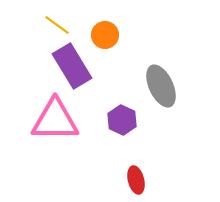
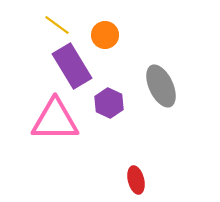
purple hexagon: moved 13 px left, 17 px up
